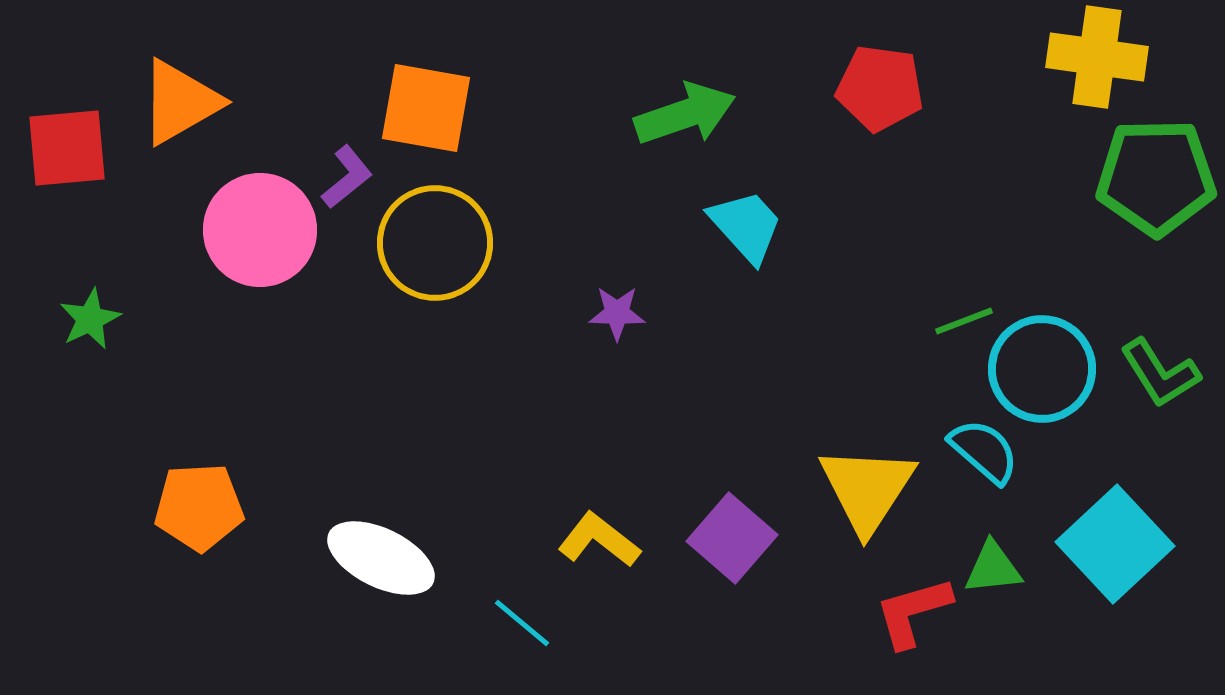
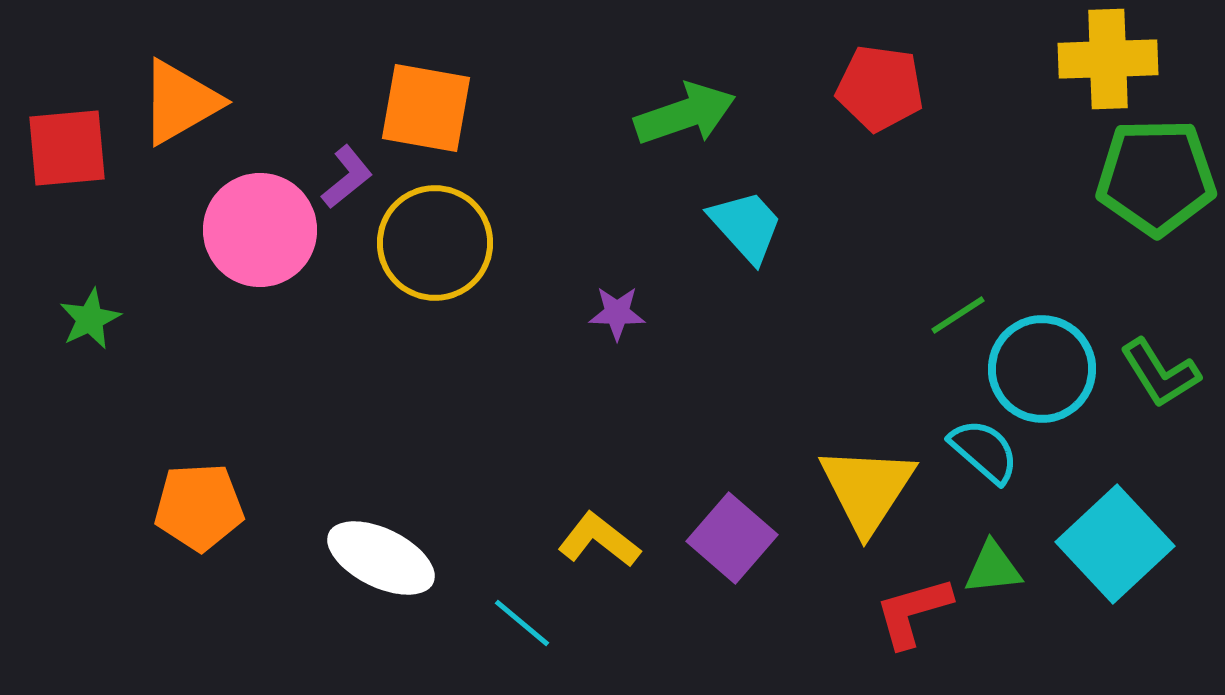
yellow cross: moved 11 px right, 2 px down; rotated 10 degrees counterclockwise
green line: moved 6 px left, 6 px up; rotated 12 degrees counterclockwise
